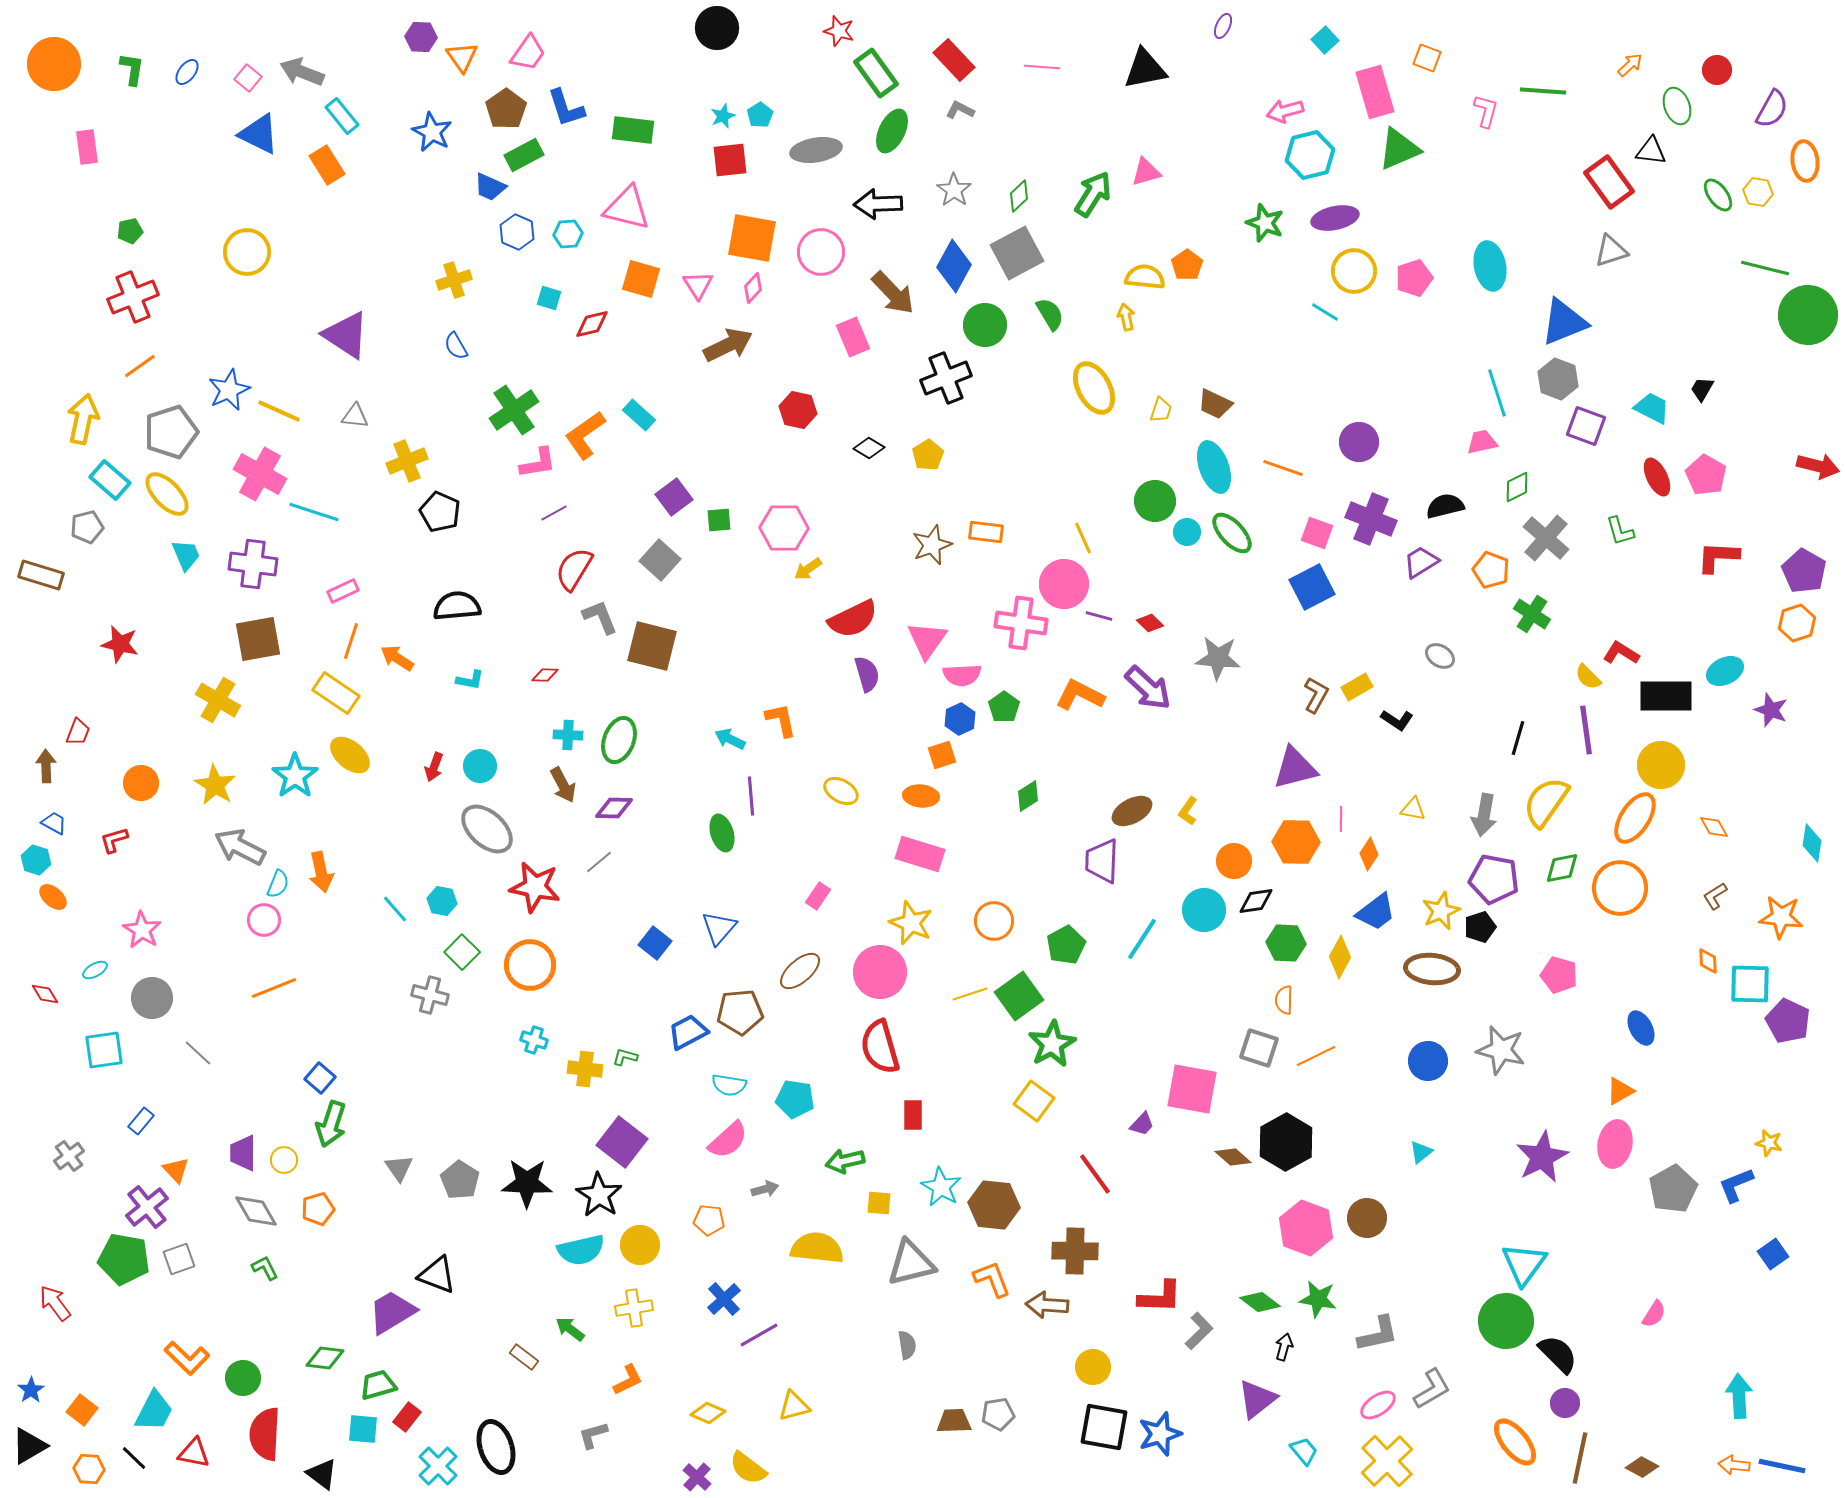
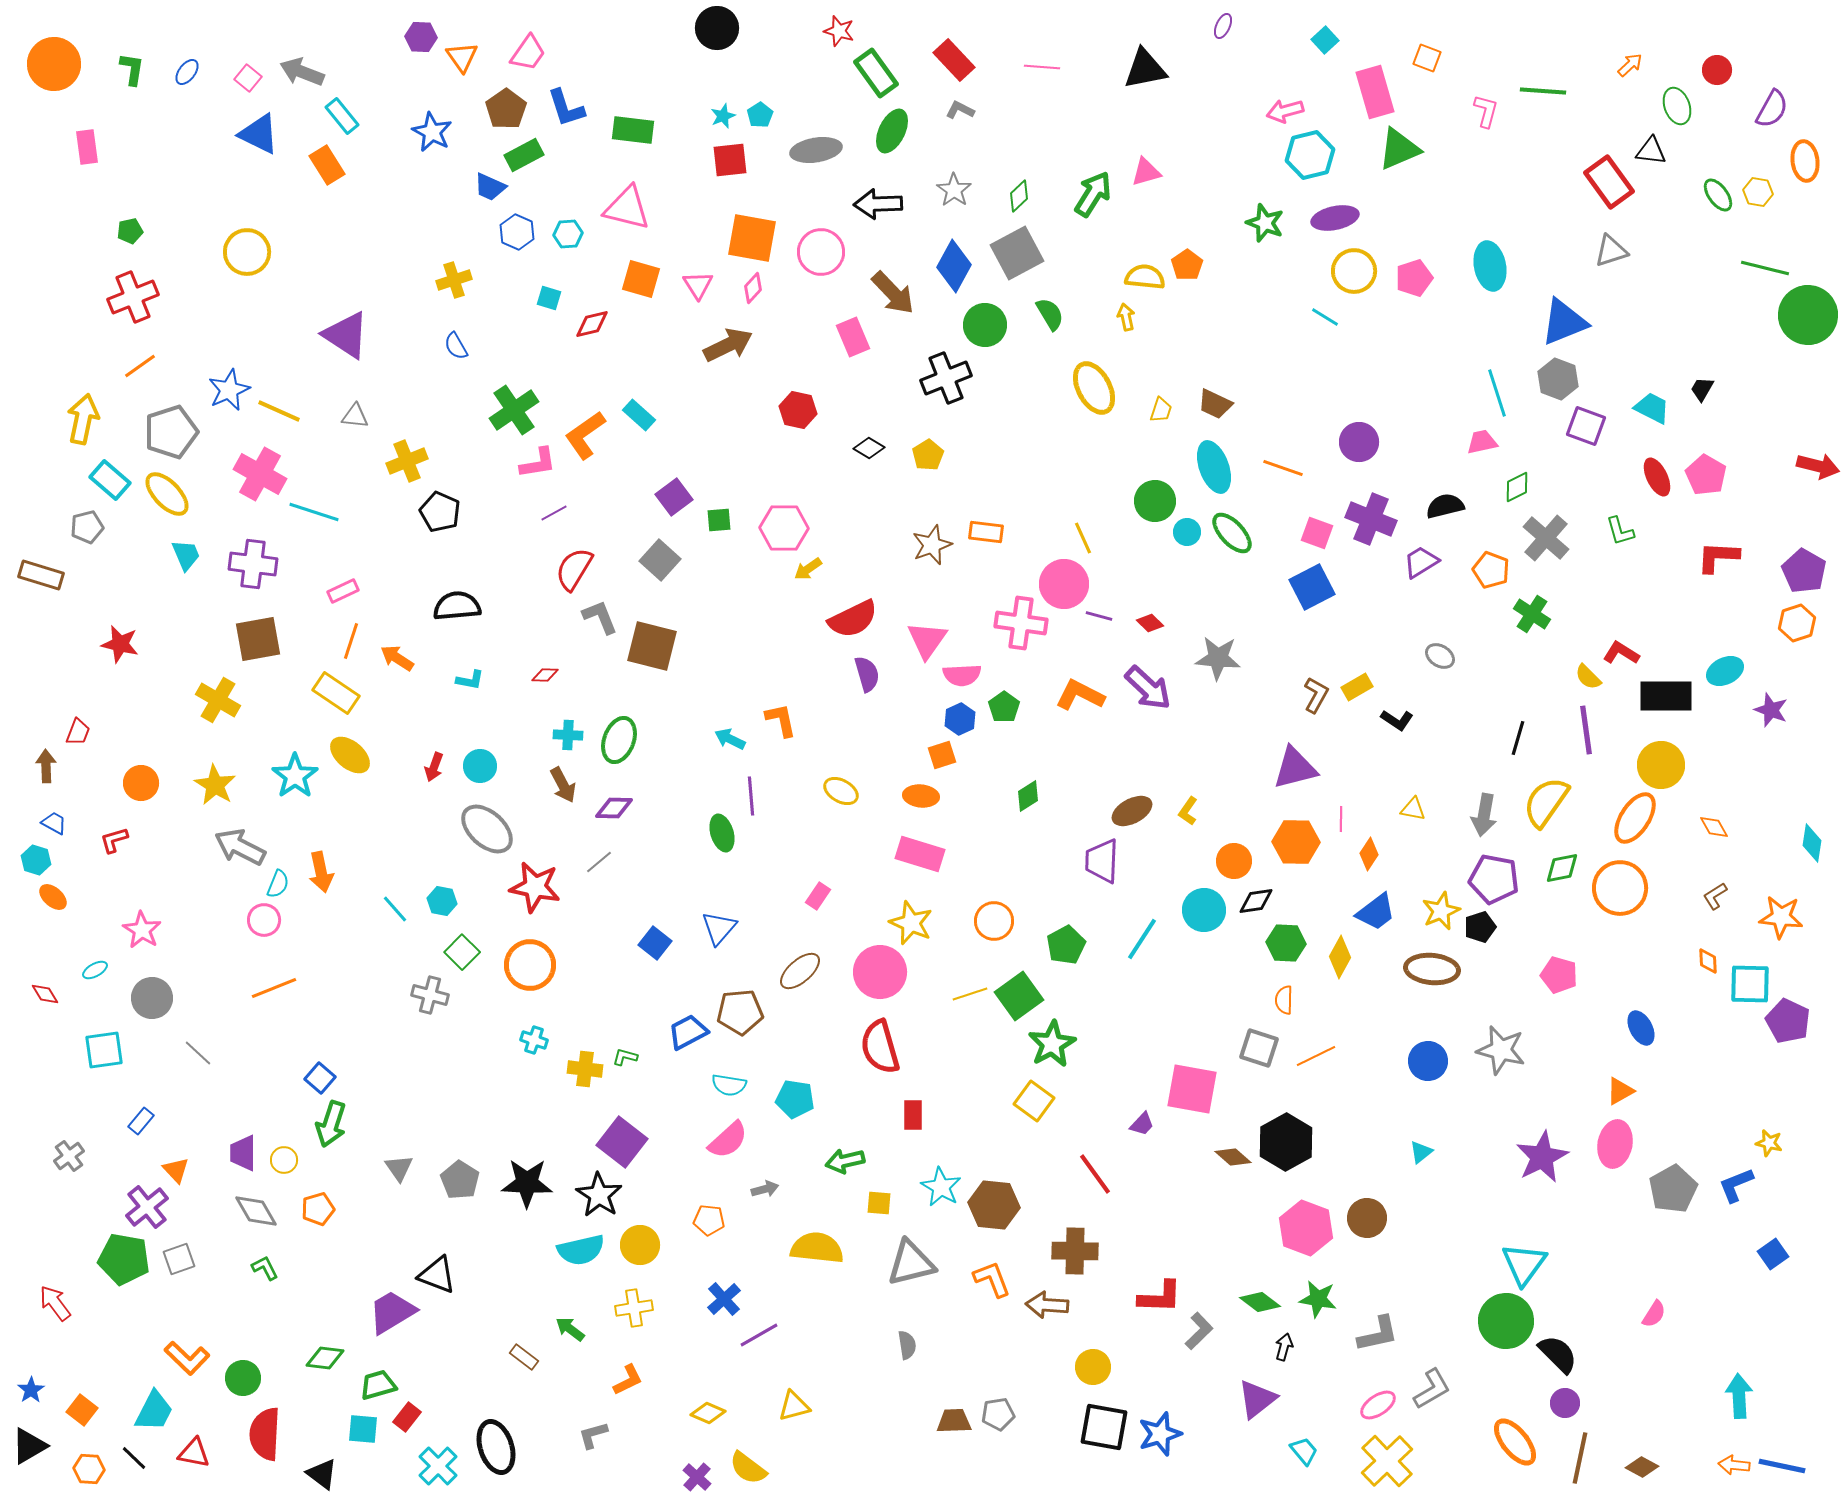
cyan line at (1325, 312): moved 5 px down
